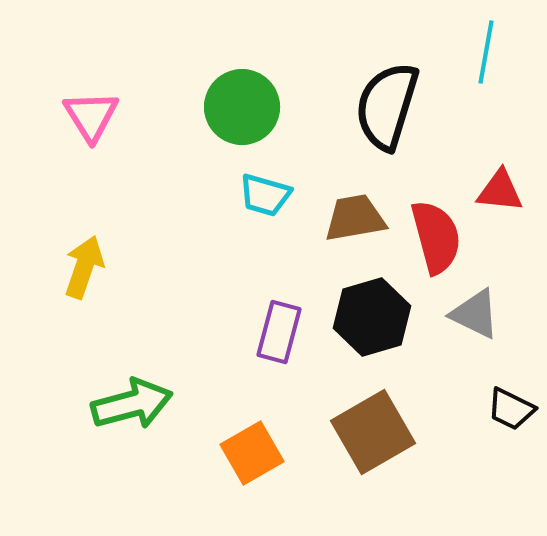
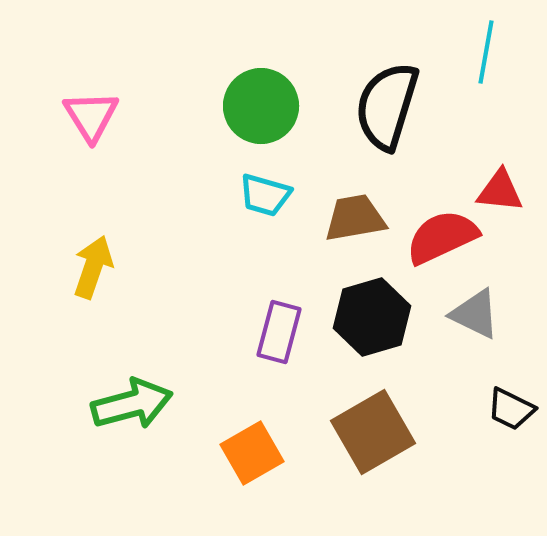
green circle: moved 19 px right, 1 px up
red semicircle: moved 6 px right; rotated 100 degrees counterclockwise
yellow arrow: moved 9 px right
